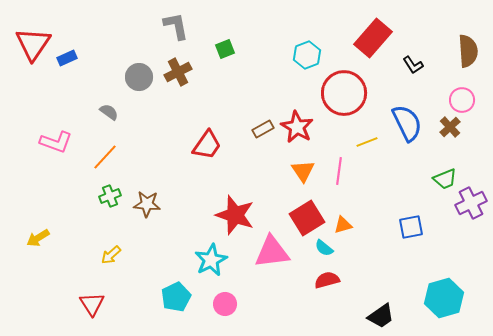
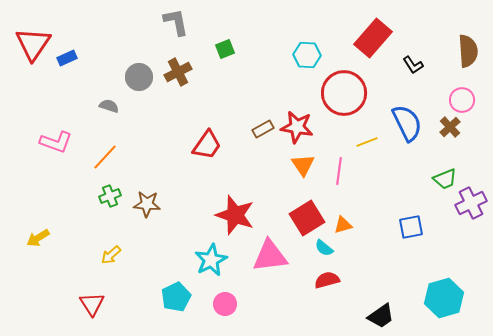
gray L-shape at (176, 26): moved 4 px up
cyan hexagon at (307, 55): rotated 24 degrees clockwise
gray semicircle at (109, 112): moved 6 px up; rotated 18 degrees counterclockwise
red star at (297, 127): rotated 20 degrees counterclockwise
orange triangle at (303, 171): moved 6 px up
pink triangle at (272, 252): moved 2 px left, 4 px down
